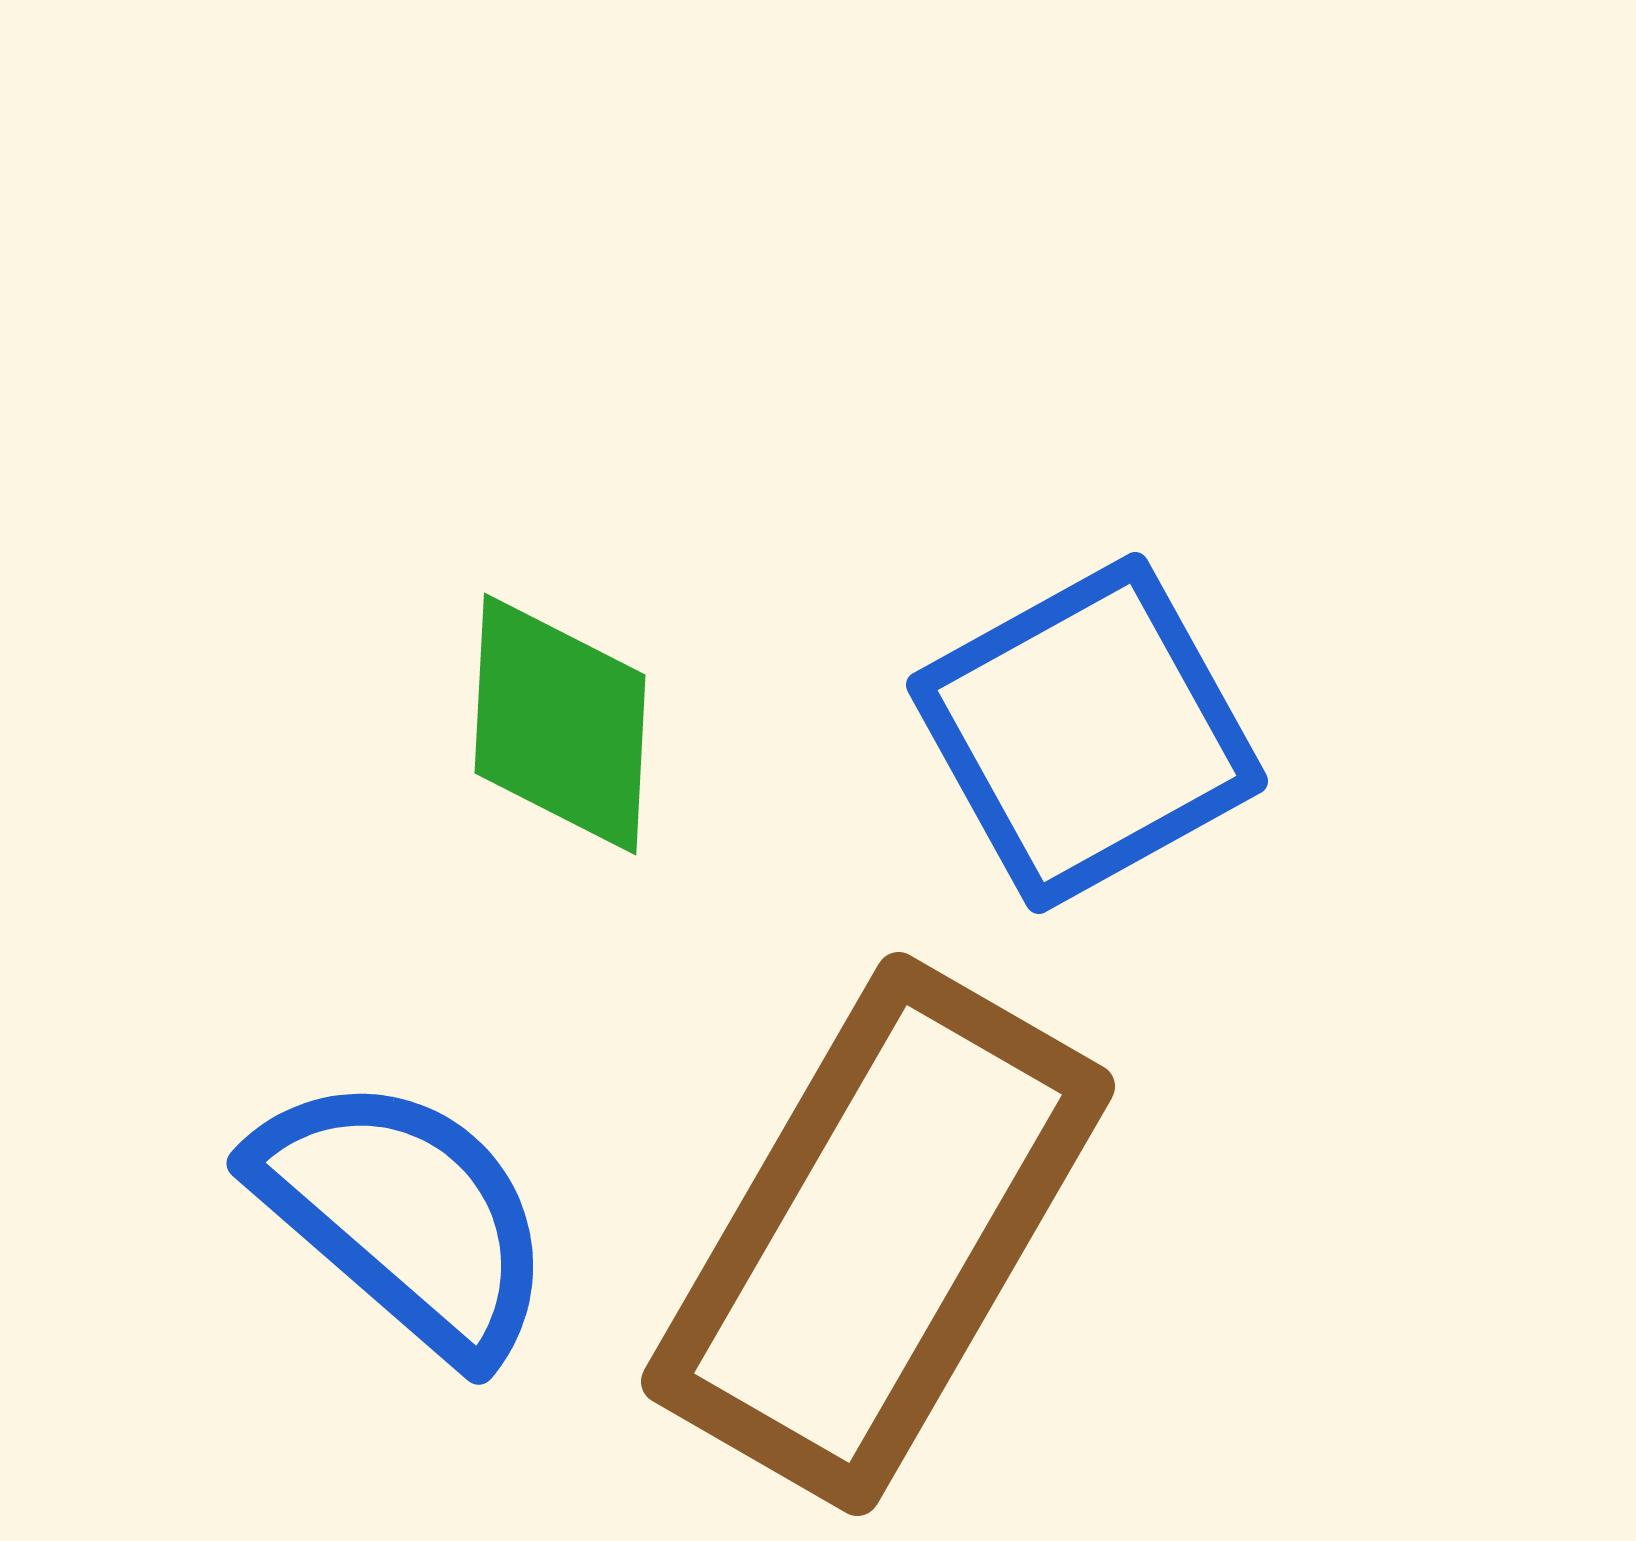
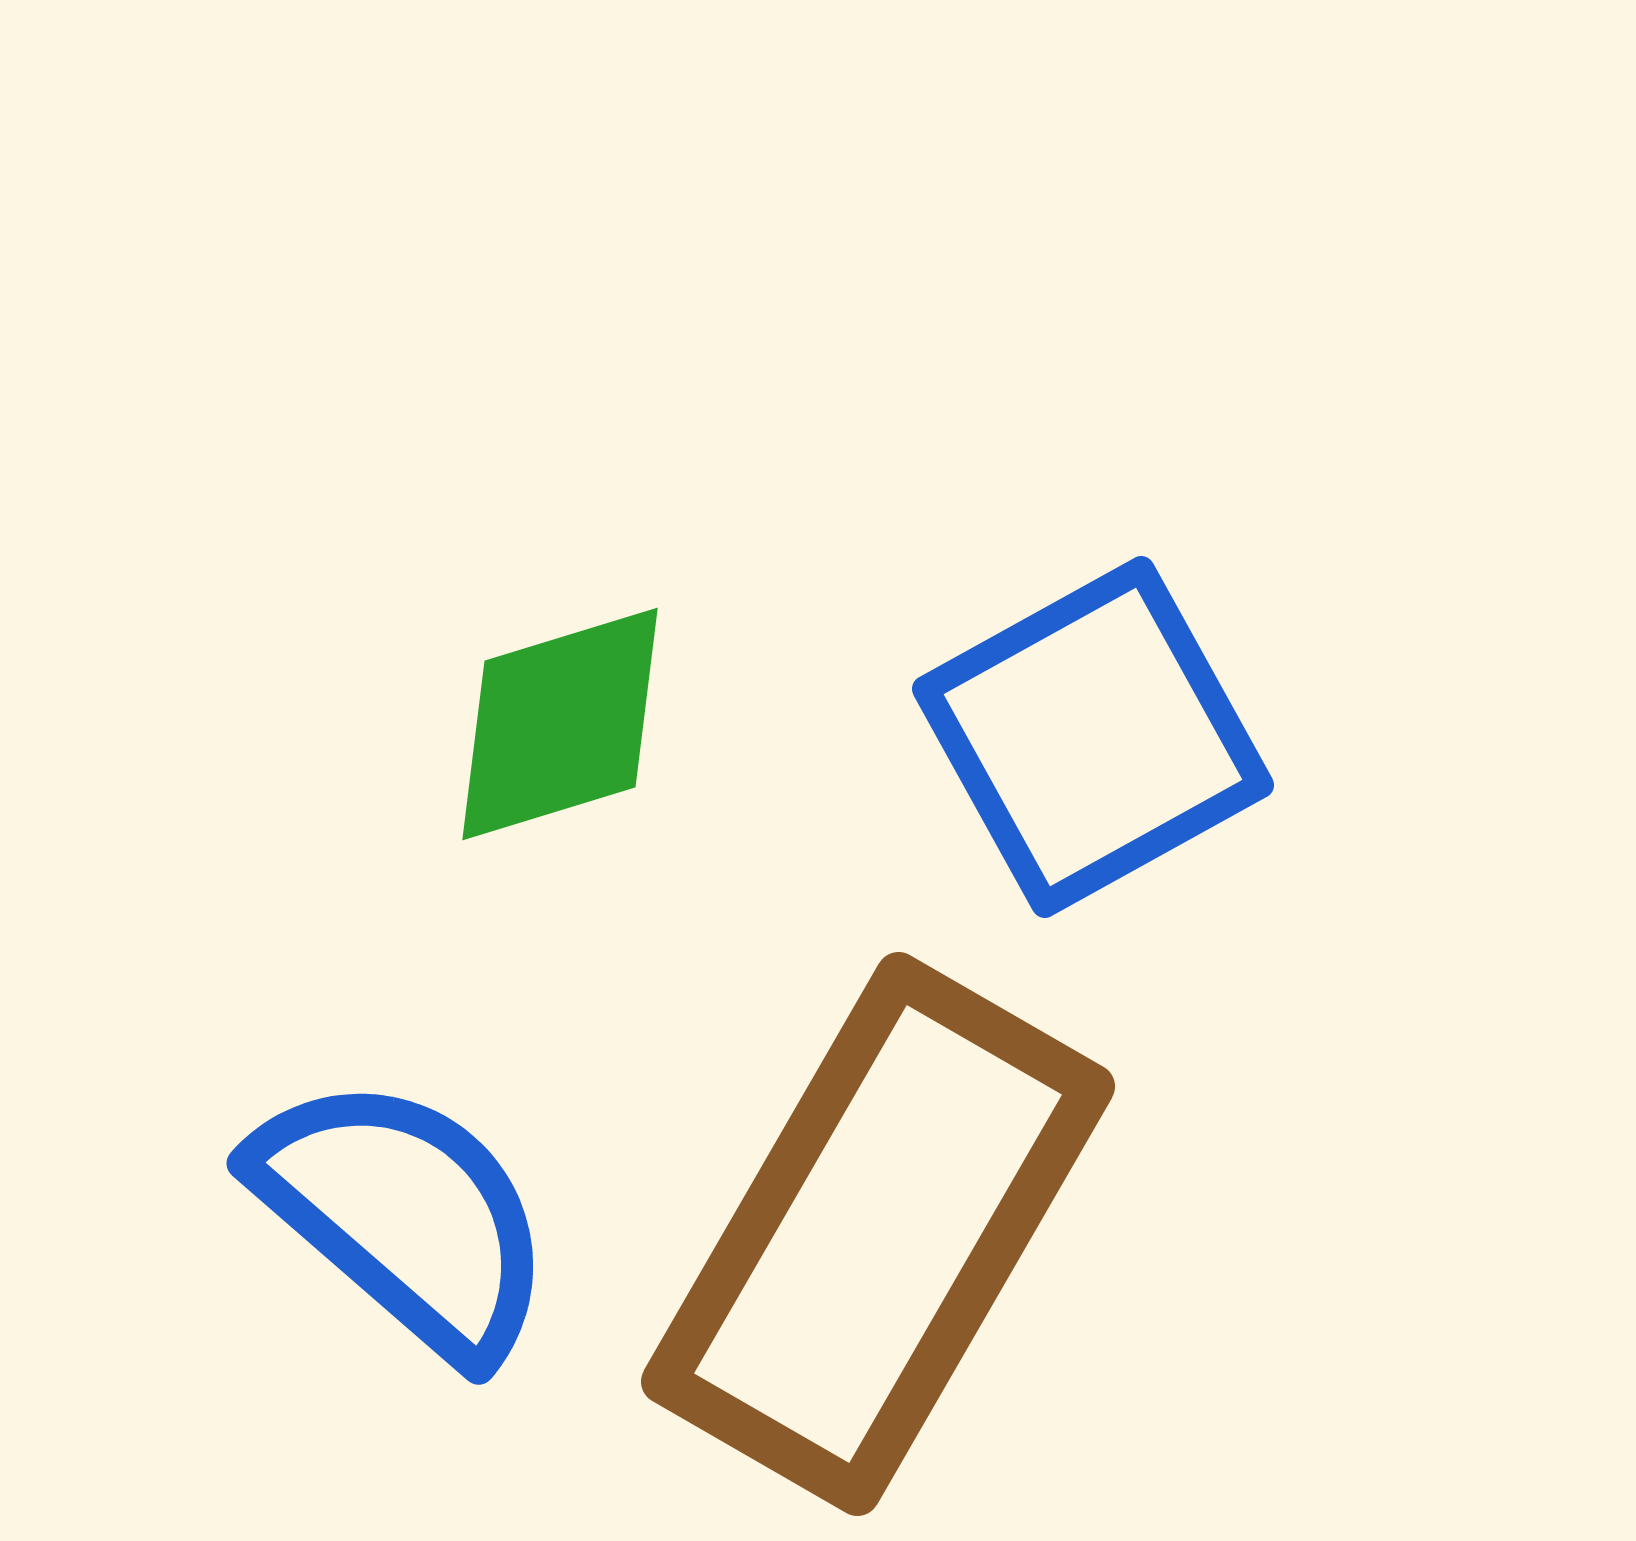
green diamond: rotated 70 degrees clockwise
blue square: moved 6 px right, 4 px down
